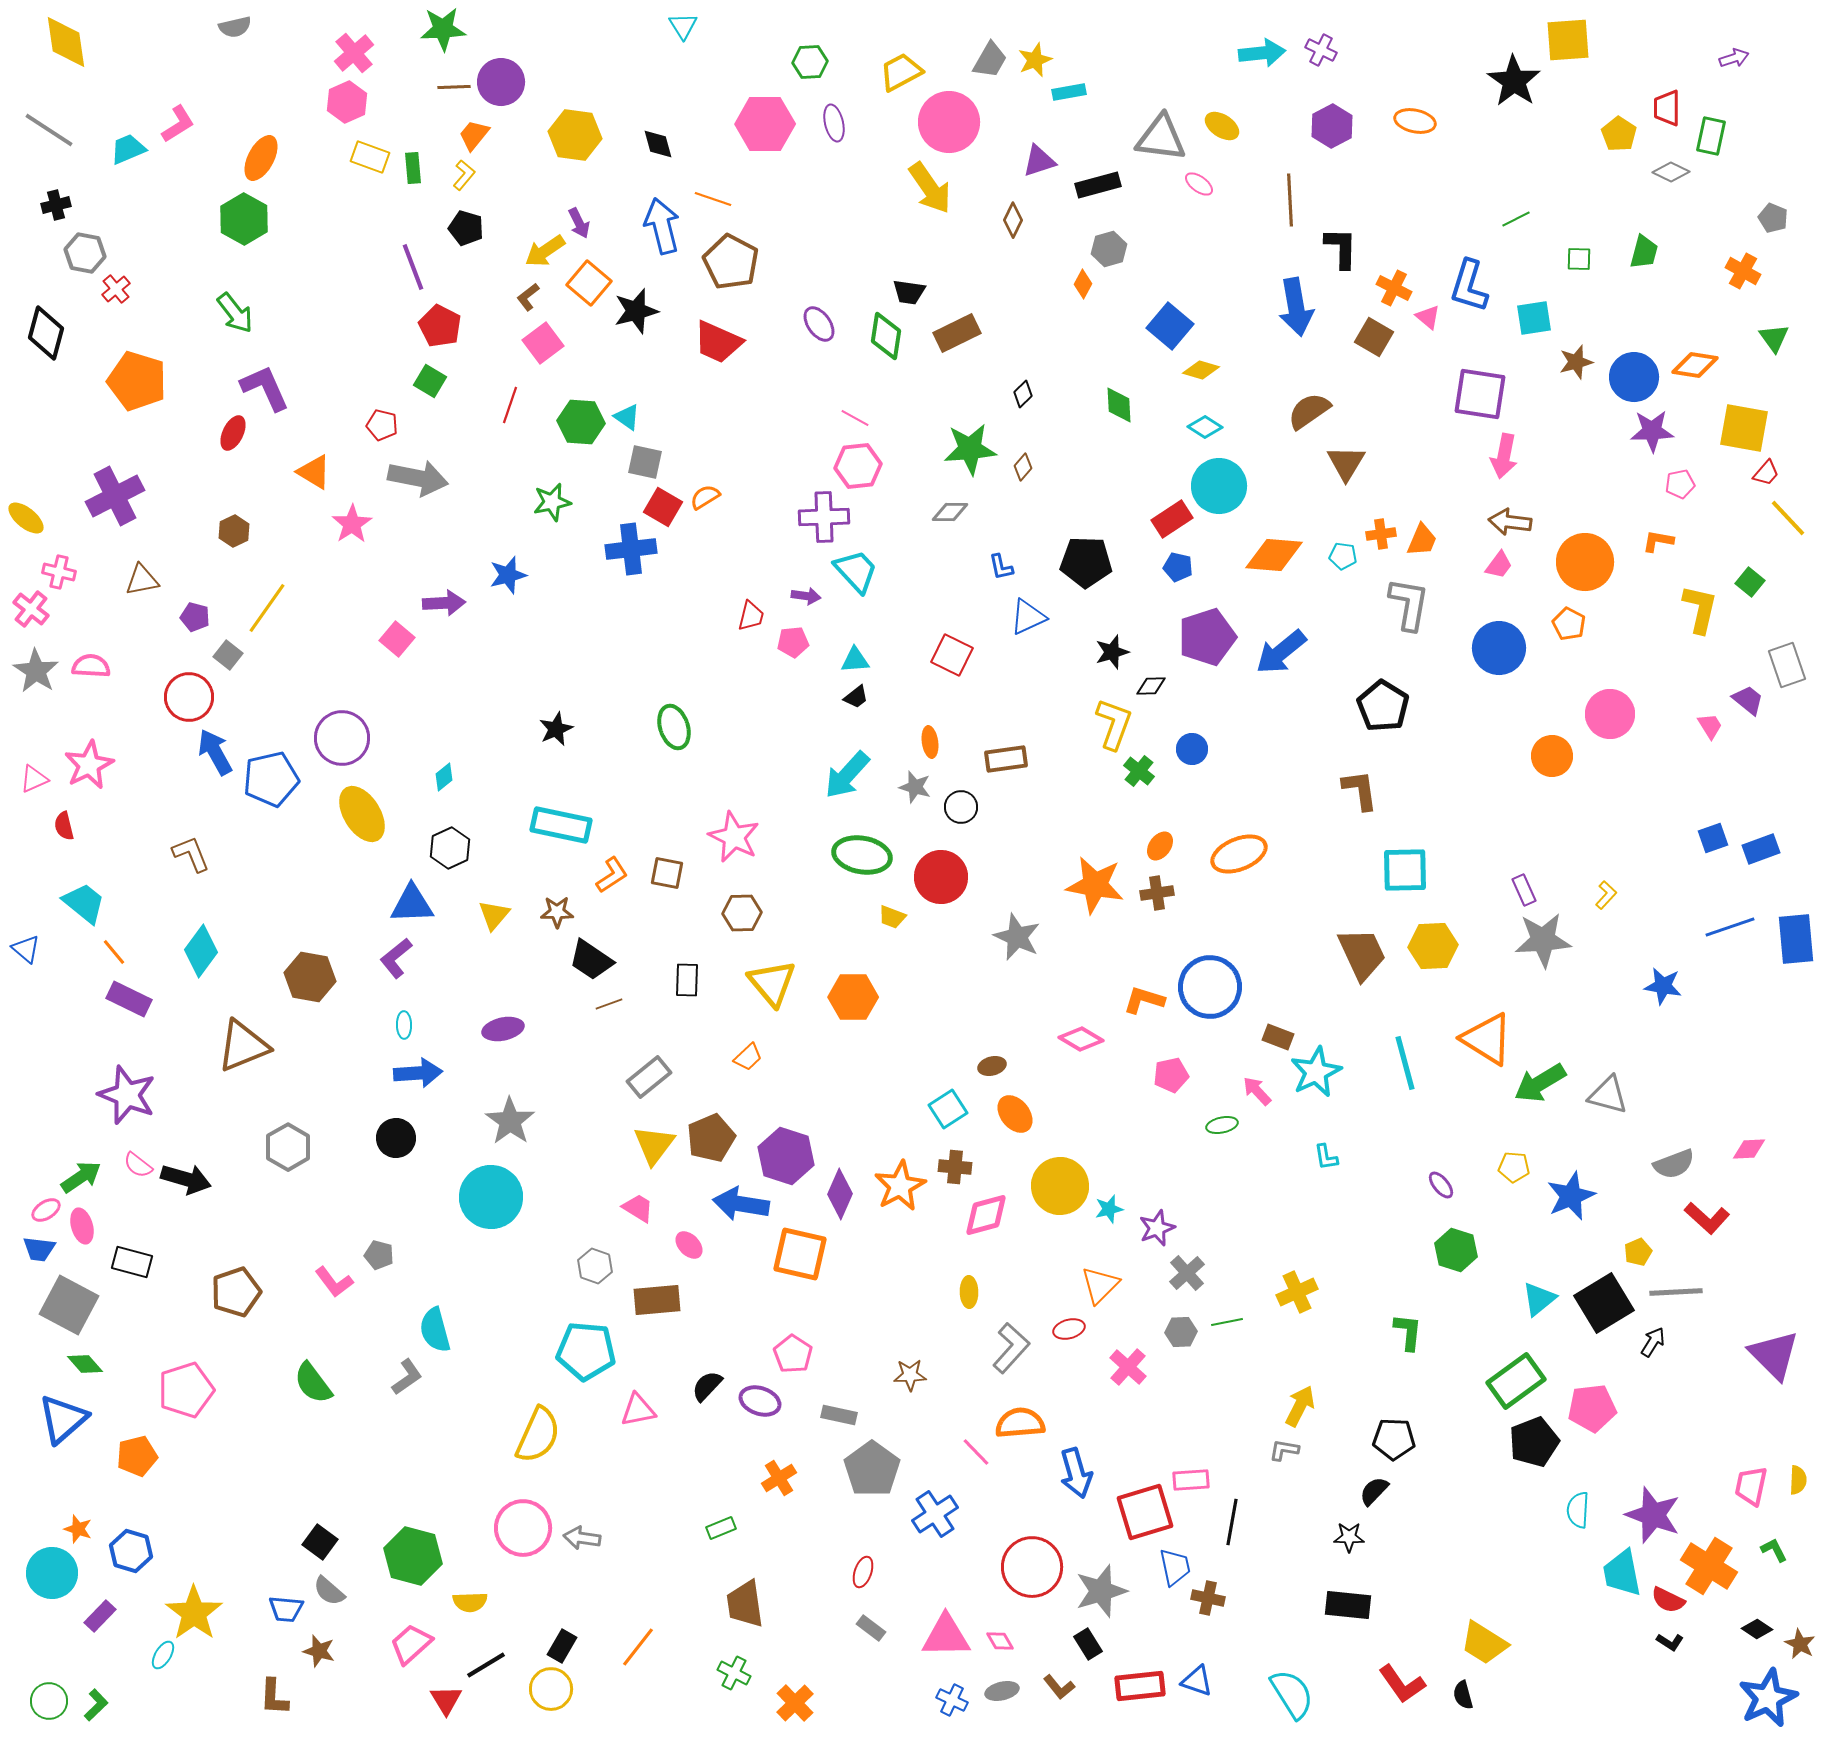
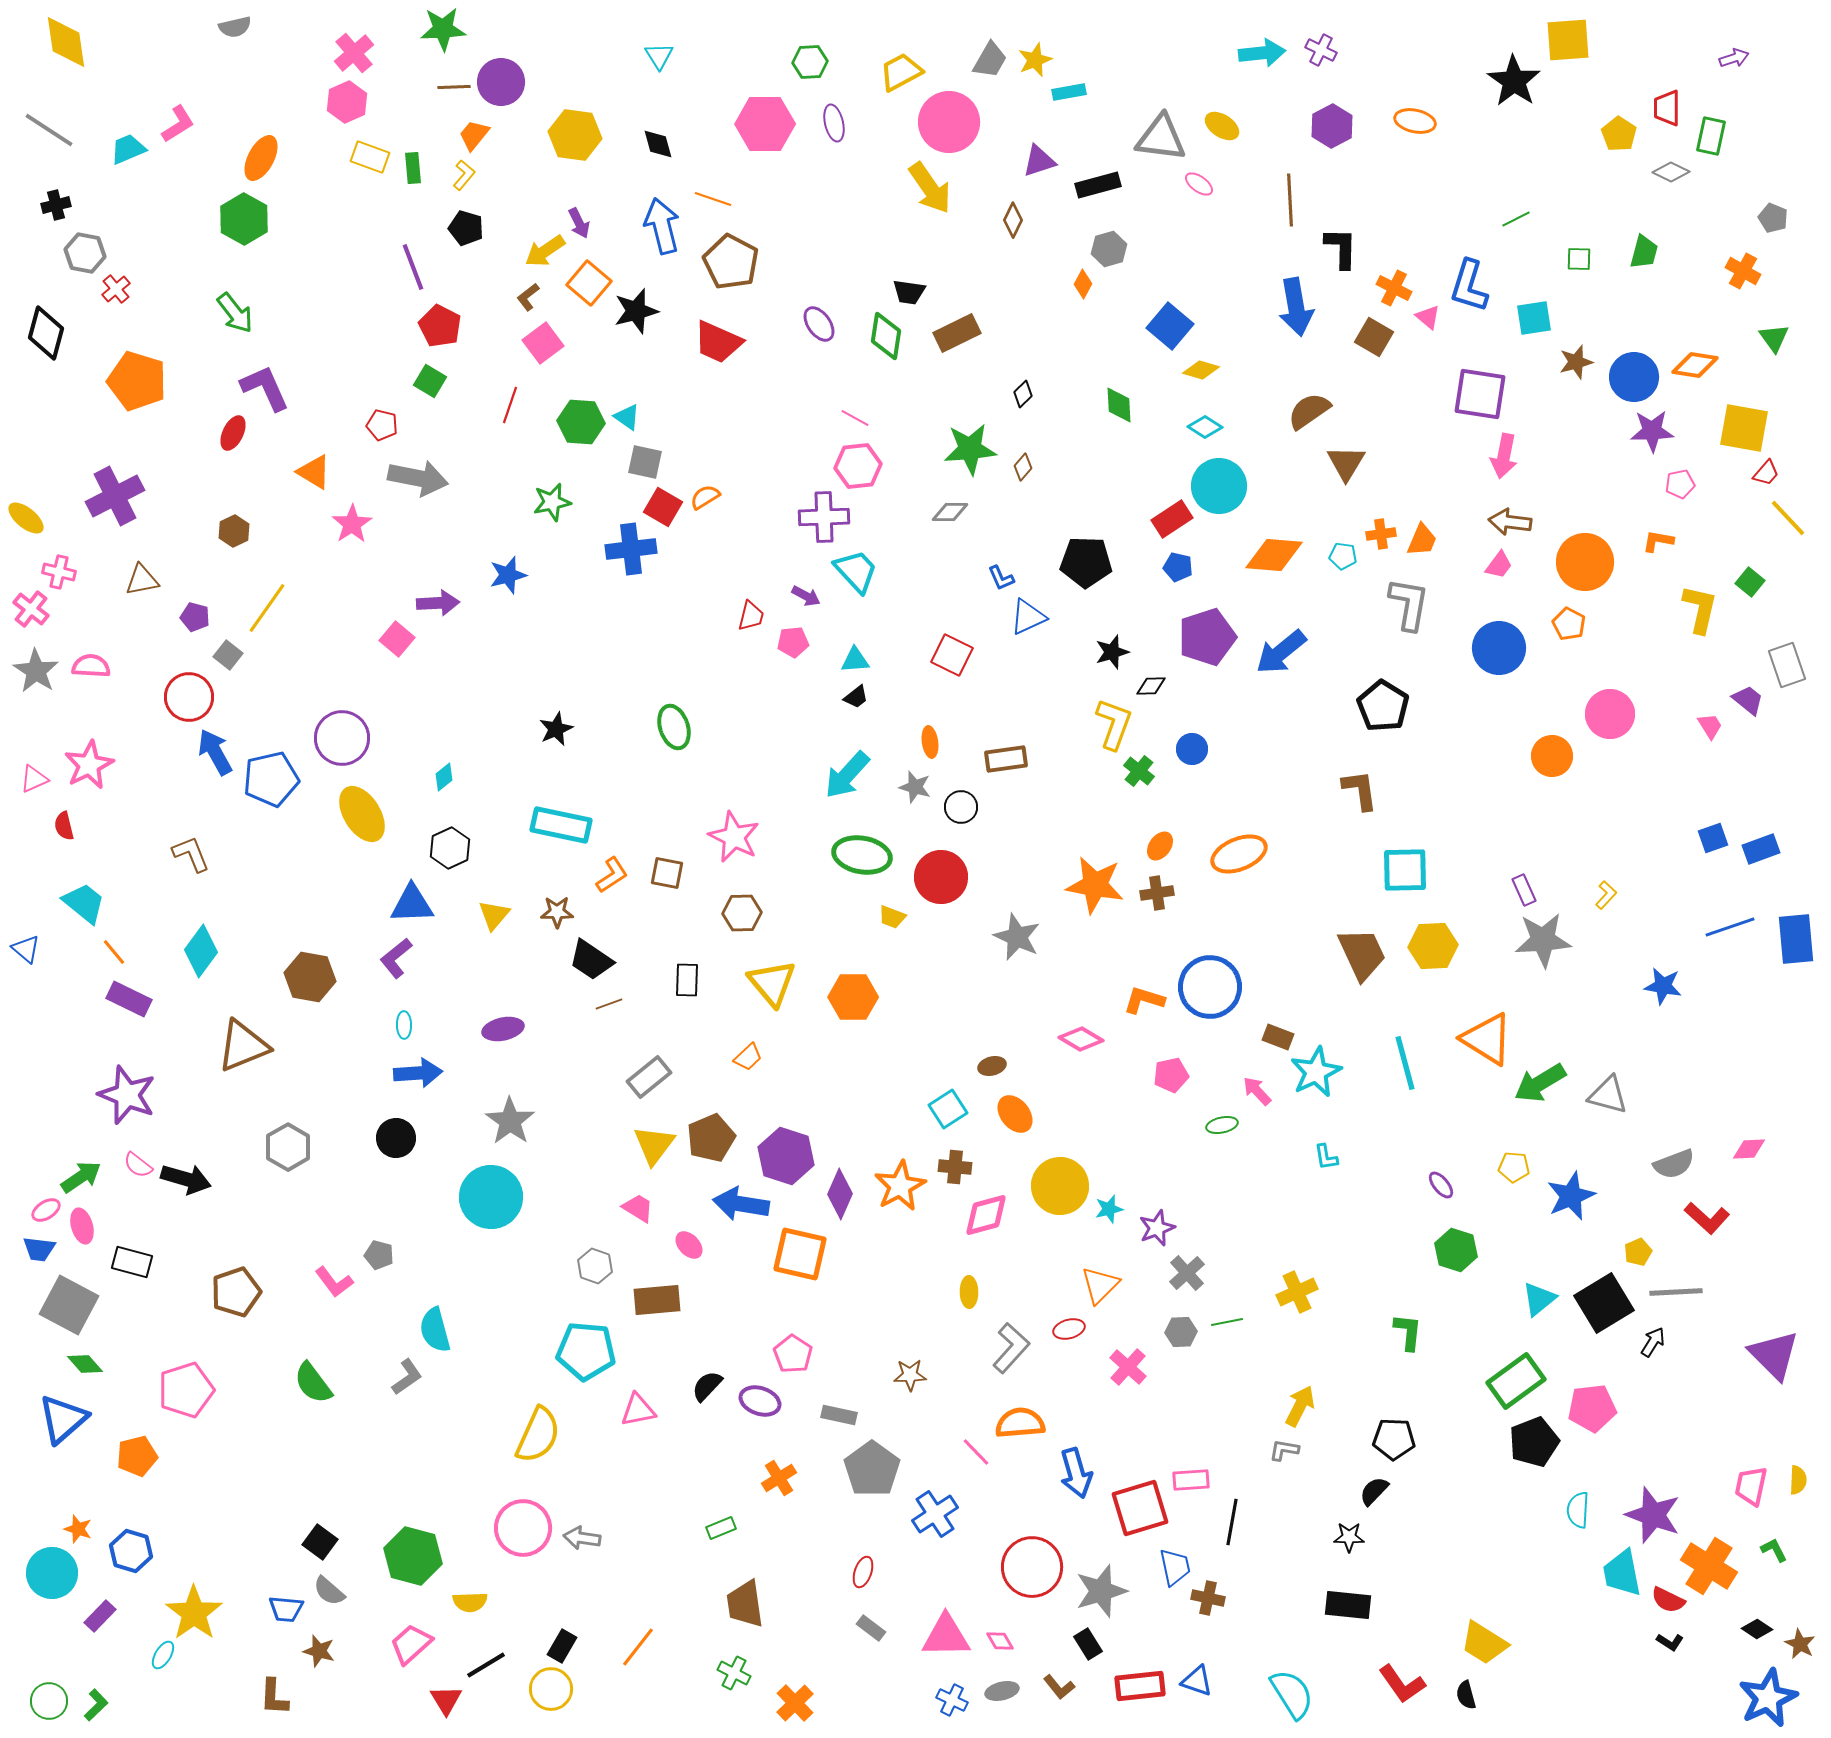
cyan triangle at (683, 26): moved 24 px left, 30 px down
blue L-shape at (1001, 567): moved 11 px down; rotated 12 degrees counterclockwise
purple arrow at (806, 596): rotated 20 degrees clockwise
purple arrow at (444, 603): moved 6 px left
red square at (1145, 1512): moved 5 px left, 4 px up
black semicircle at (1463, 1695): moved 3 px right
